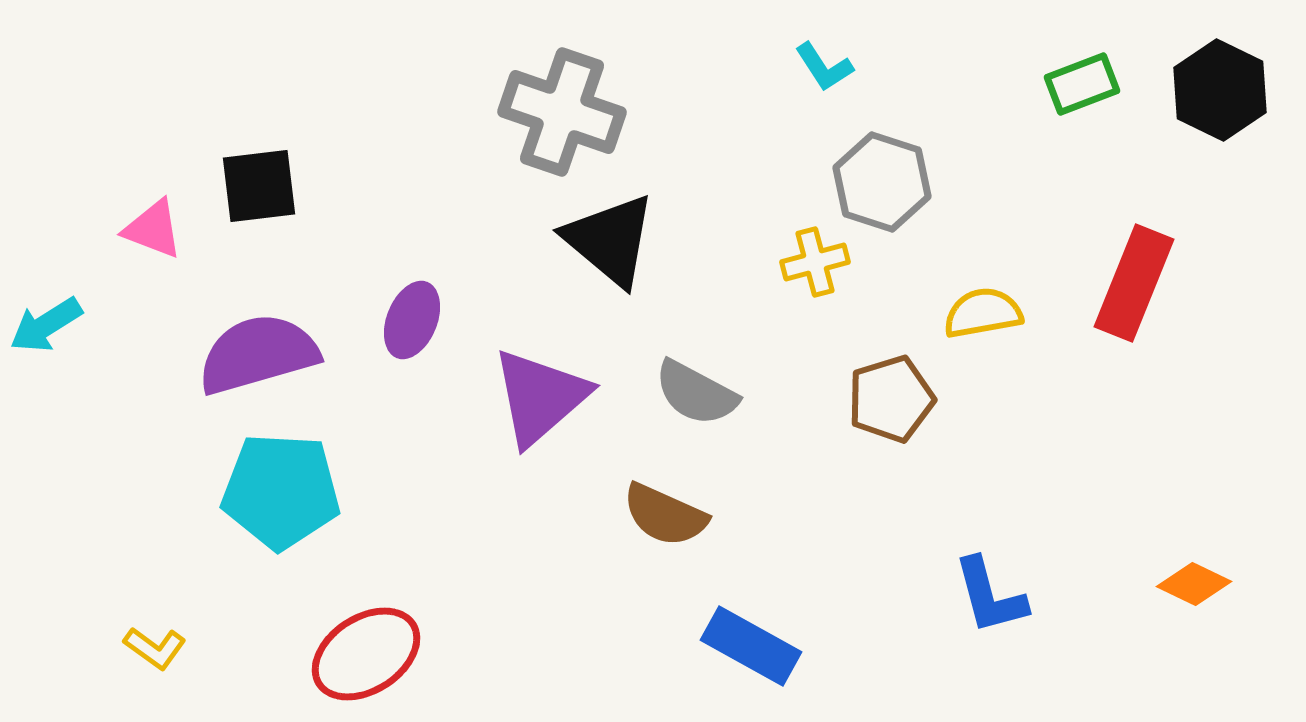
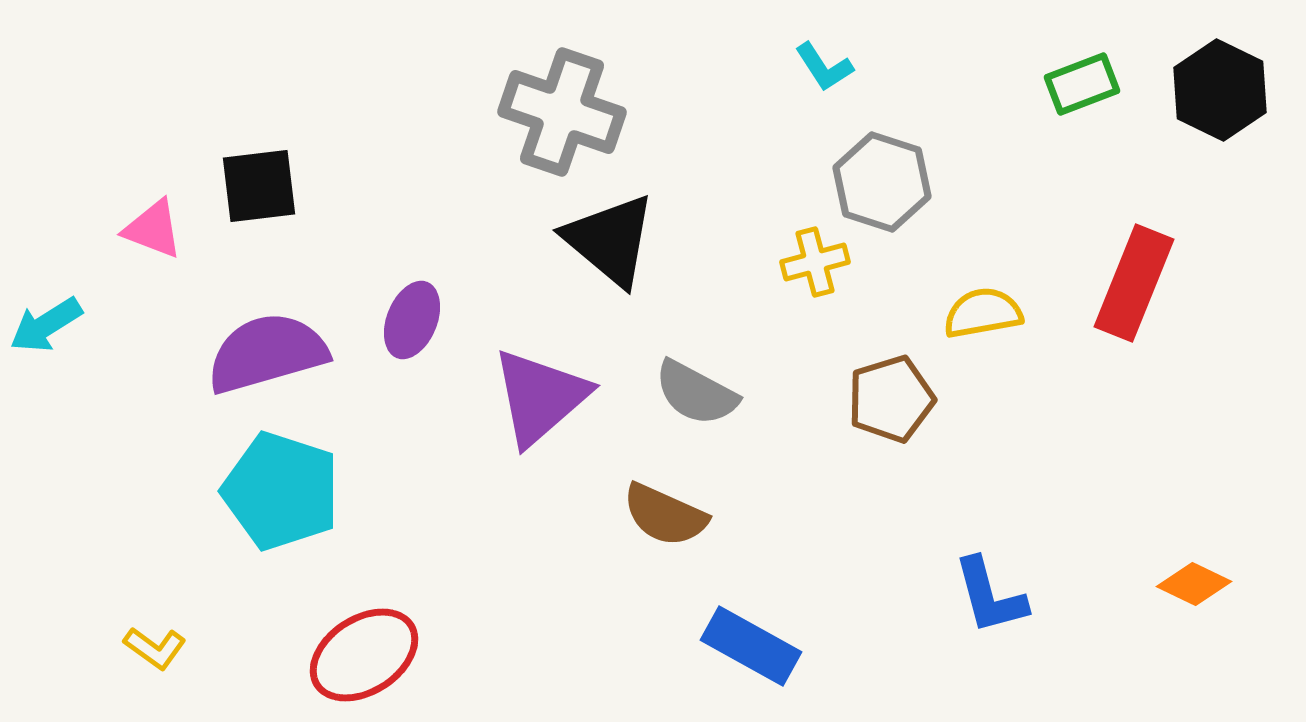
purple semicircle: moved 9 px right, 1 px up
cyan pentagon: rotated 15 degrees clockwise
red ellipse: moved 2 px left, 1 px down
